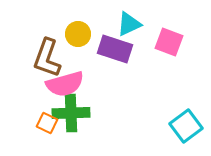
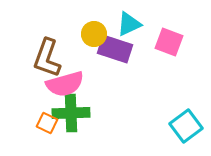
yellow circle: moved 16 px right
